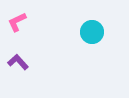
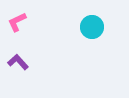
cyan circle: moved 5 px up
